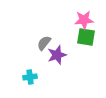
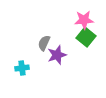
green square: rotated 30 degrees clockwise
gray semicircle: rotated 14 degrees counterclockwise
cyan cross: moved 8 px left, 9 px up
